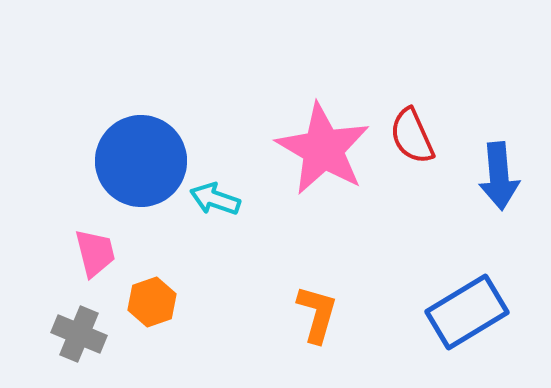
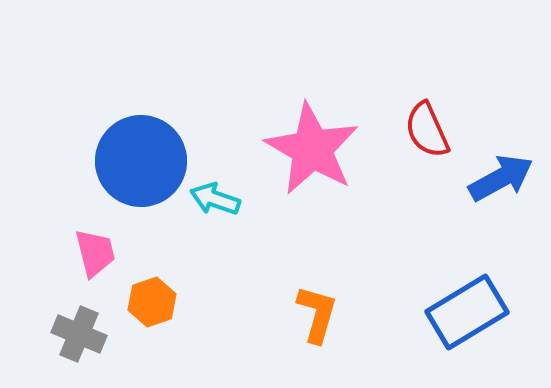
red semicircle: moved 15 px right, 6 px up
pink star: moved 11 px left
blue arrow: moved 2 px right, 2 px down; rotated 114 degrees counterclockwise
